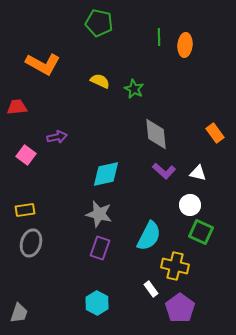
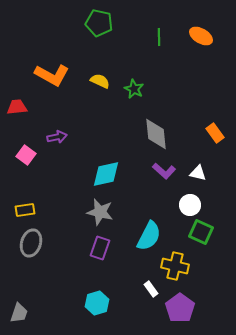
orange ellipse: moved 16 px right, 9 px up; rotated 65 degrees counterclockwise
orange L-shape: moved 9 px right, 11 px down
gray star: moved 1 px right, 2 px up
cyan hexagon: rotated 15 degrees clockwise
